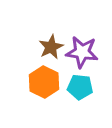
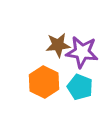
brown star: moved 7 px right, 2 px up; rotated 20 degrees clockwise
cyan pentagon: rotated 15 degrees clockwise
